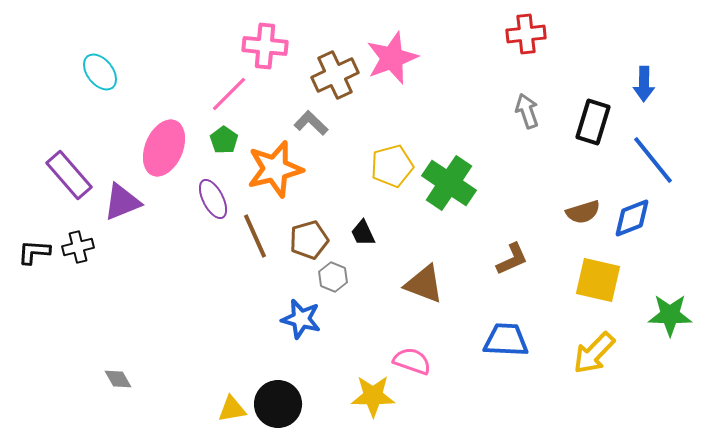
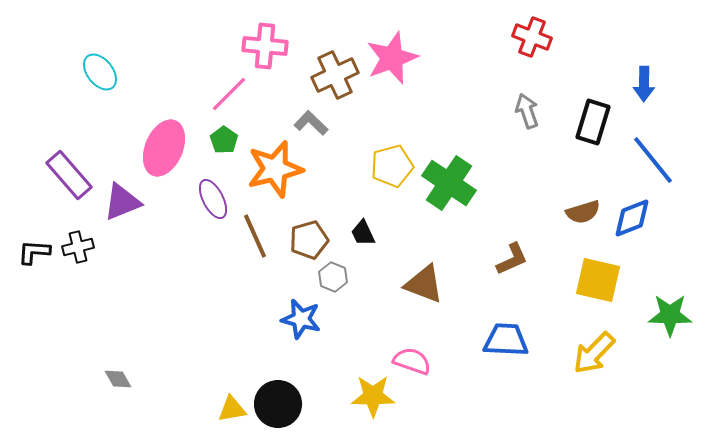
red cross: moved 6 px right, 3 px down; rotated 27 degrees clockwise
